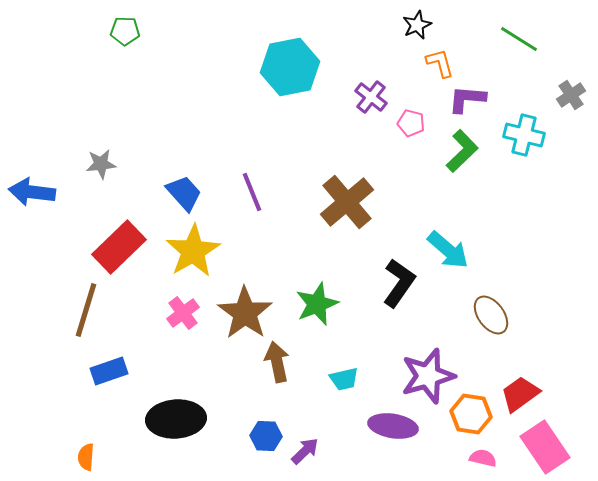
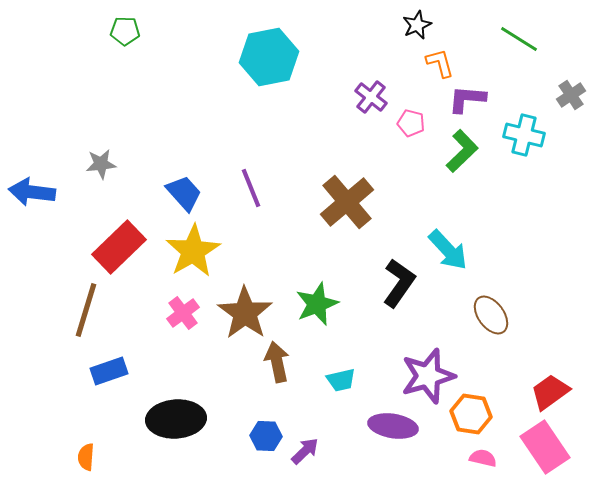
cyan hexagon: moved 21 px left, 10 px up
purple line: moved 1 px left, 4 px up
cyan arrow: rotated 6 degrees clockwise
cyan trapezoid: moved 3 px left, 1 px down
red trapezoid: moved 30 px right, 2 px up
